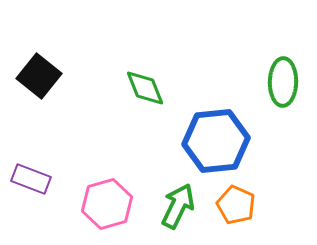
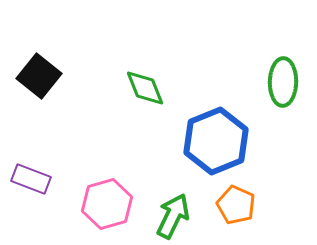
blue hexagon: rotated 16 degrees counterclockwise
green arrow: moved 5 px left, 10 px down
